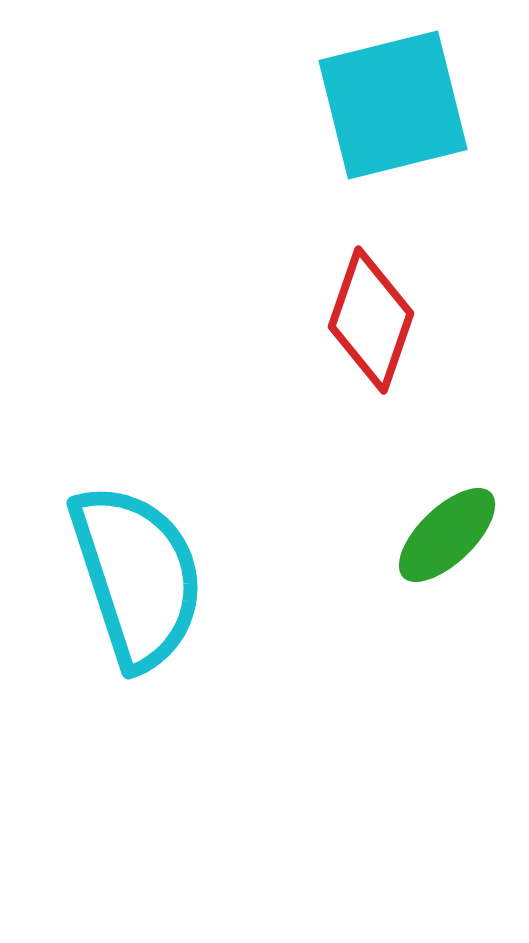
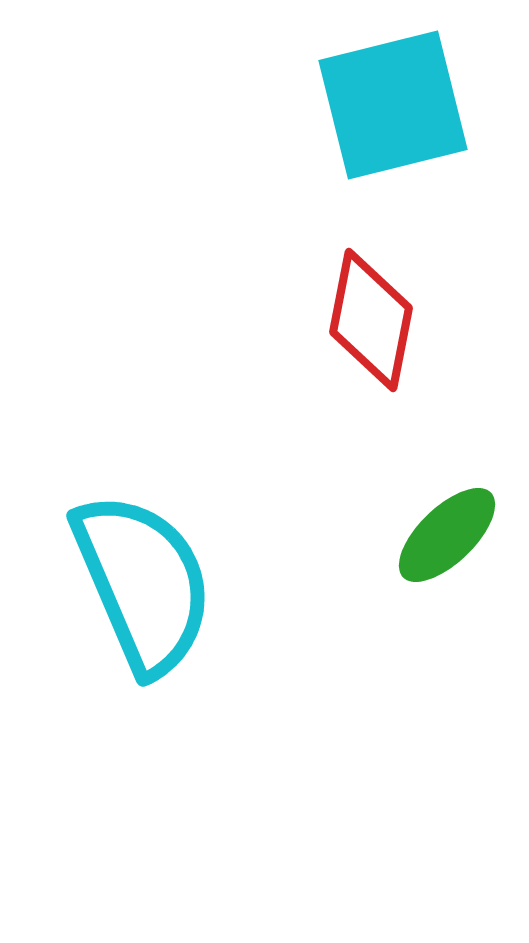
red diamond: rotated 8 degrees counterclockwise
cyan semicircle: moved 6 px right, 7 px down; rotated 5 degrees counterclockwise
